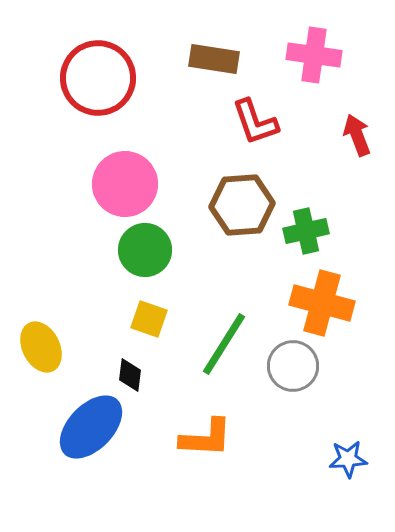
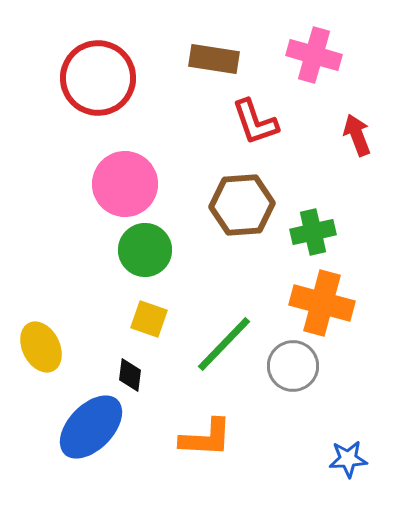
pink cross: rotated 8 degrees clockwise
green cross: moved 7 px right, 1 px down
green line: rotated 12 degrees clockwise
